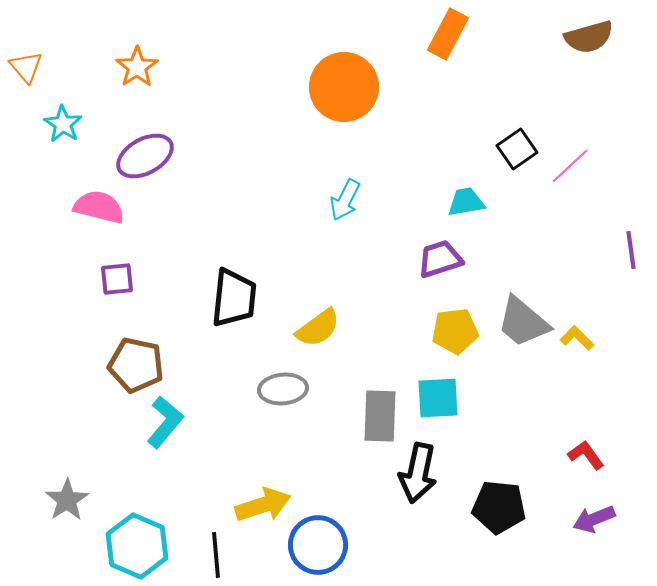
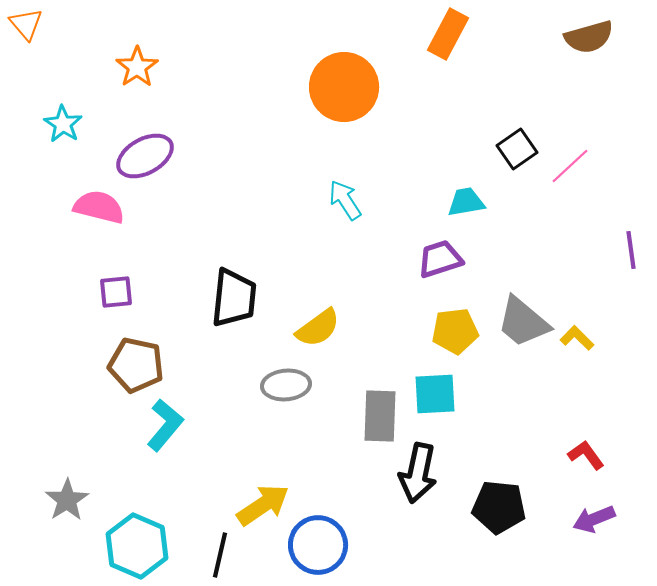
orange triangle: moved 43 px up
cyan arrow: rotated 120 degrees clockwise
purple square: moved 1 px left, 13 px down
gray ellipse: moved 3 px right, 4 px up
cyan square: moved 3 px left, 4 px up
cyan L-shape: moved 3 px down
yellow arrow: rotated 16 degrees counterclockwise
black line: moved 4 px right; rotated 18 degrees clockwise
